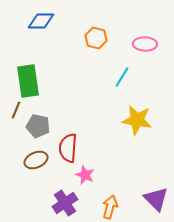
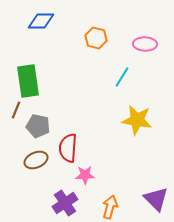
pink star: rotated 24 degrees counterclockwise
